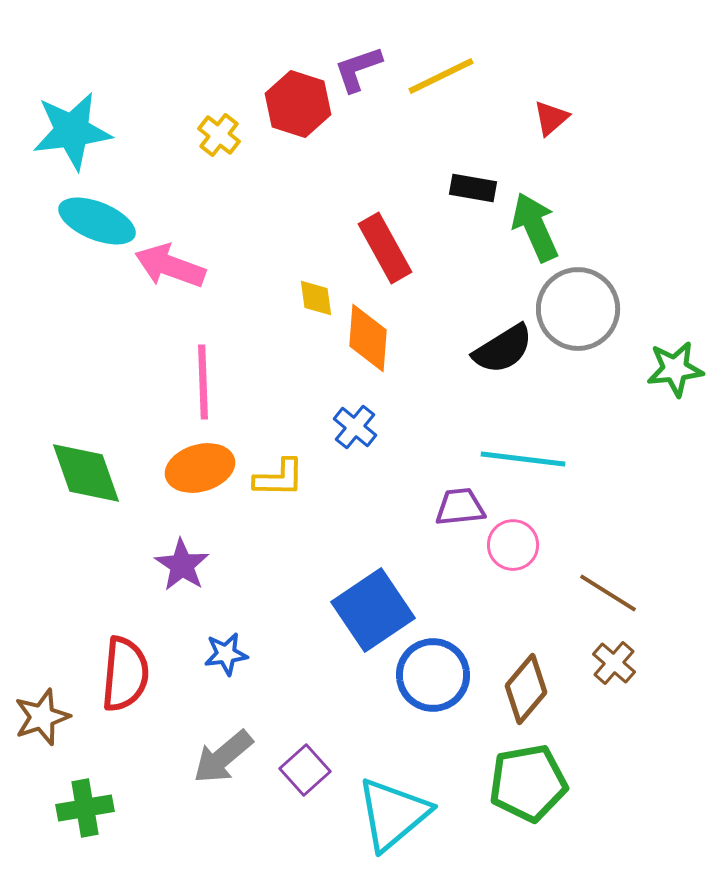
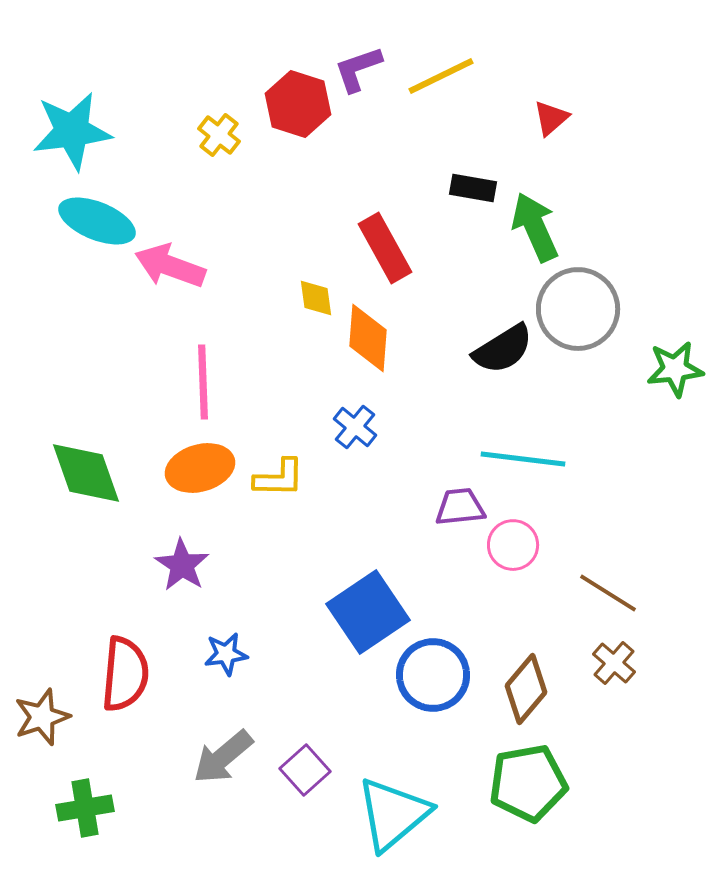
blue square: moved 5 px left, 2 px down
